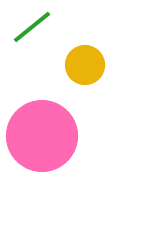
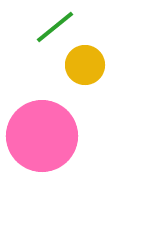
green line: moved 23 px right
